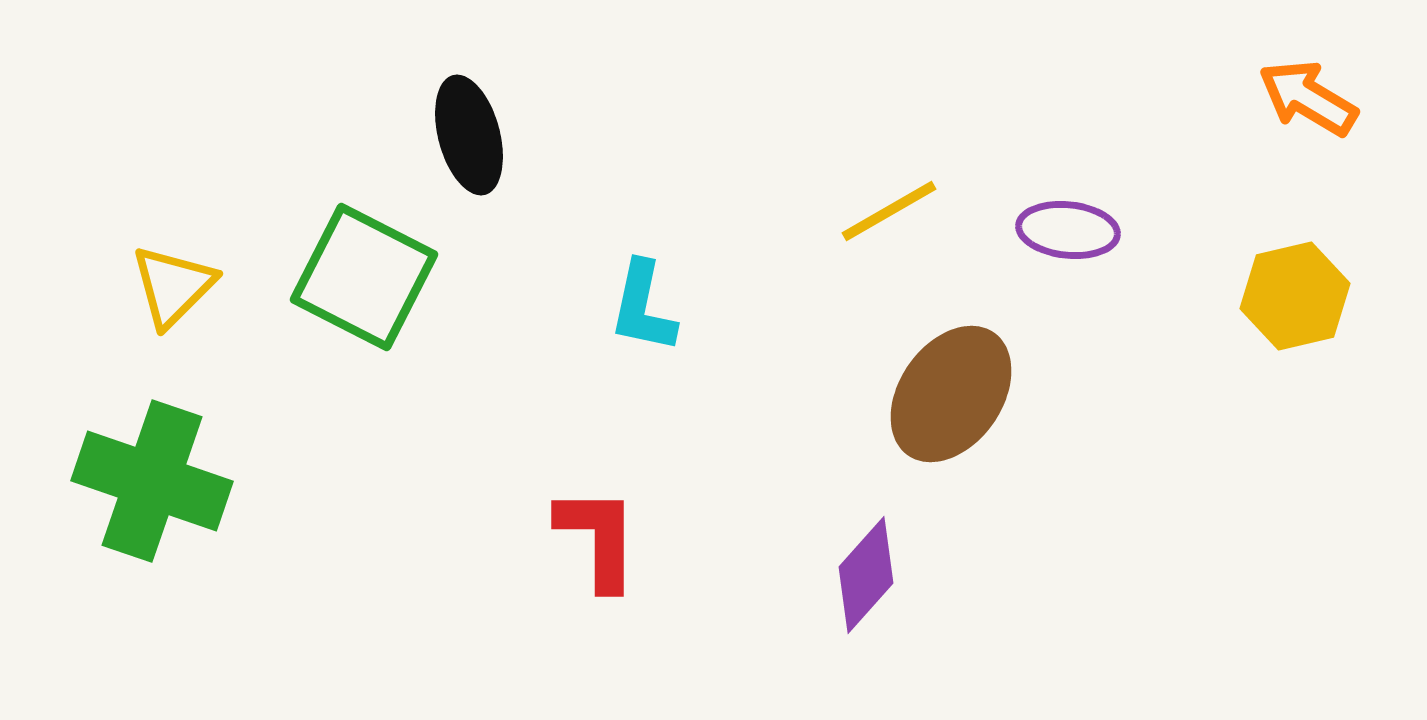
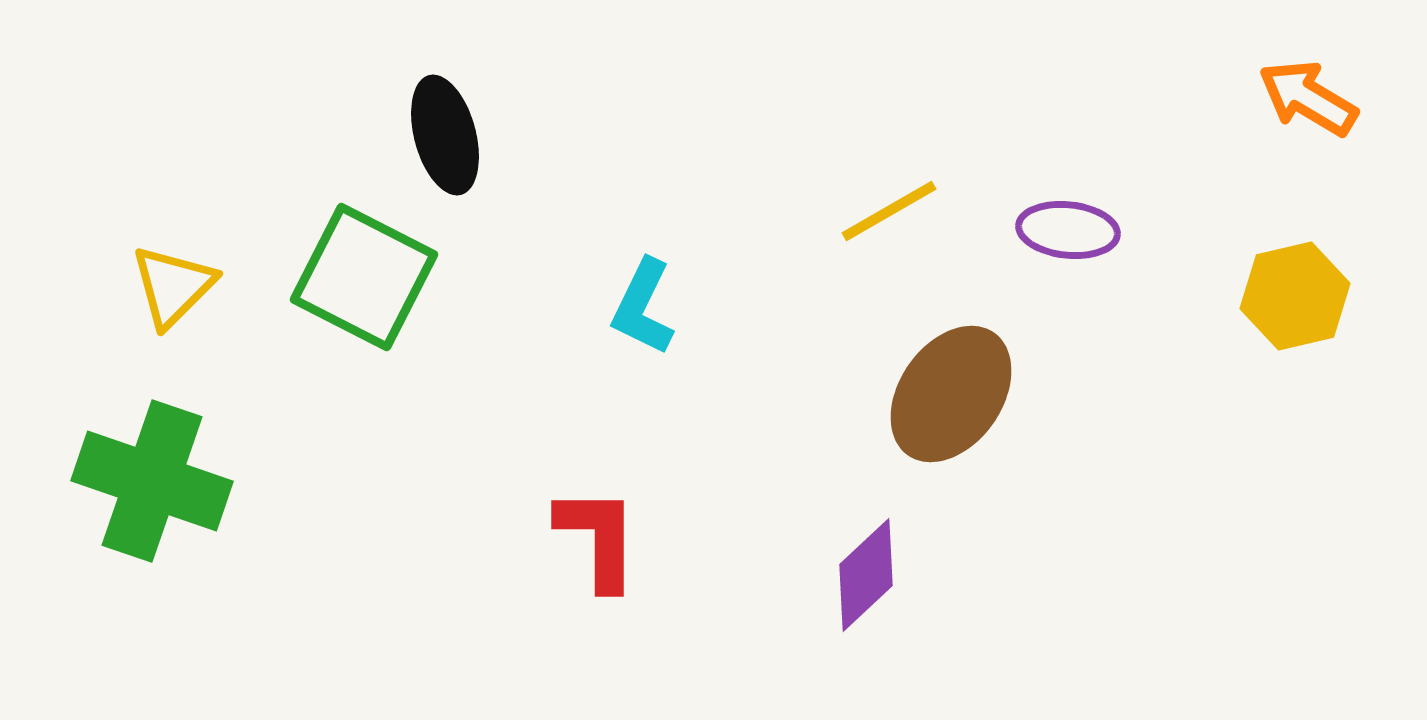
black ellipse: moved 24 px left
cyan L-shape: rotated 14 degrees clockwise
purple diamond: rotated 5 degrees clockwise
